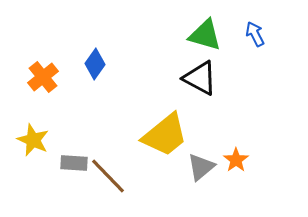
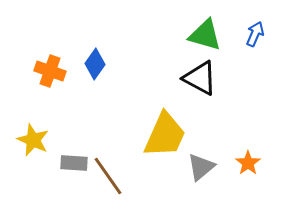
blue arrow: rotated 50 degrees clockwise
orange cross: moved 7 px right, 6 px up; rotated 32 degrees counterclockwise
yellow trapezoid: rotated 27 degrees counterclockwise
orange star: moved 12 px right, 3 px down
brown line: rotated 9 degrees clockwise
